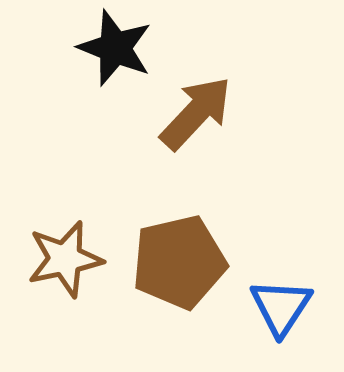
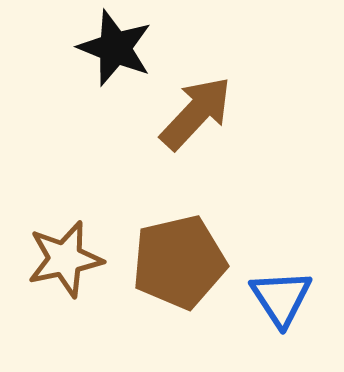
blue triangle: moved 9 px up; rotated 6 degrees counterclockwise
